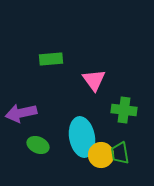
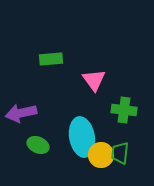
green trapezoid: rotated 15 degrees clockwise
